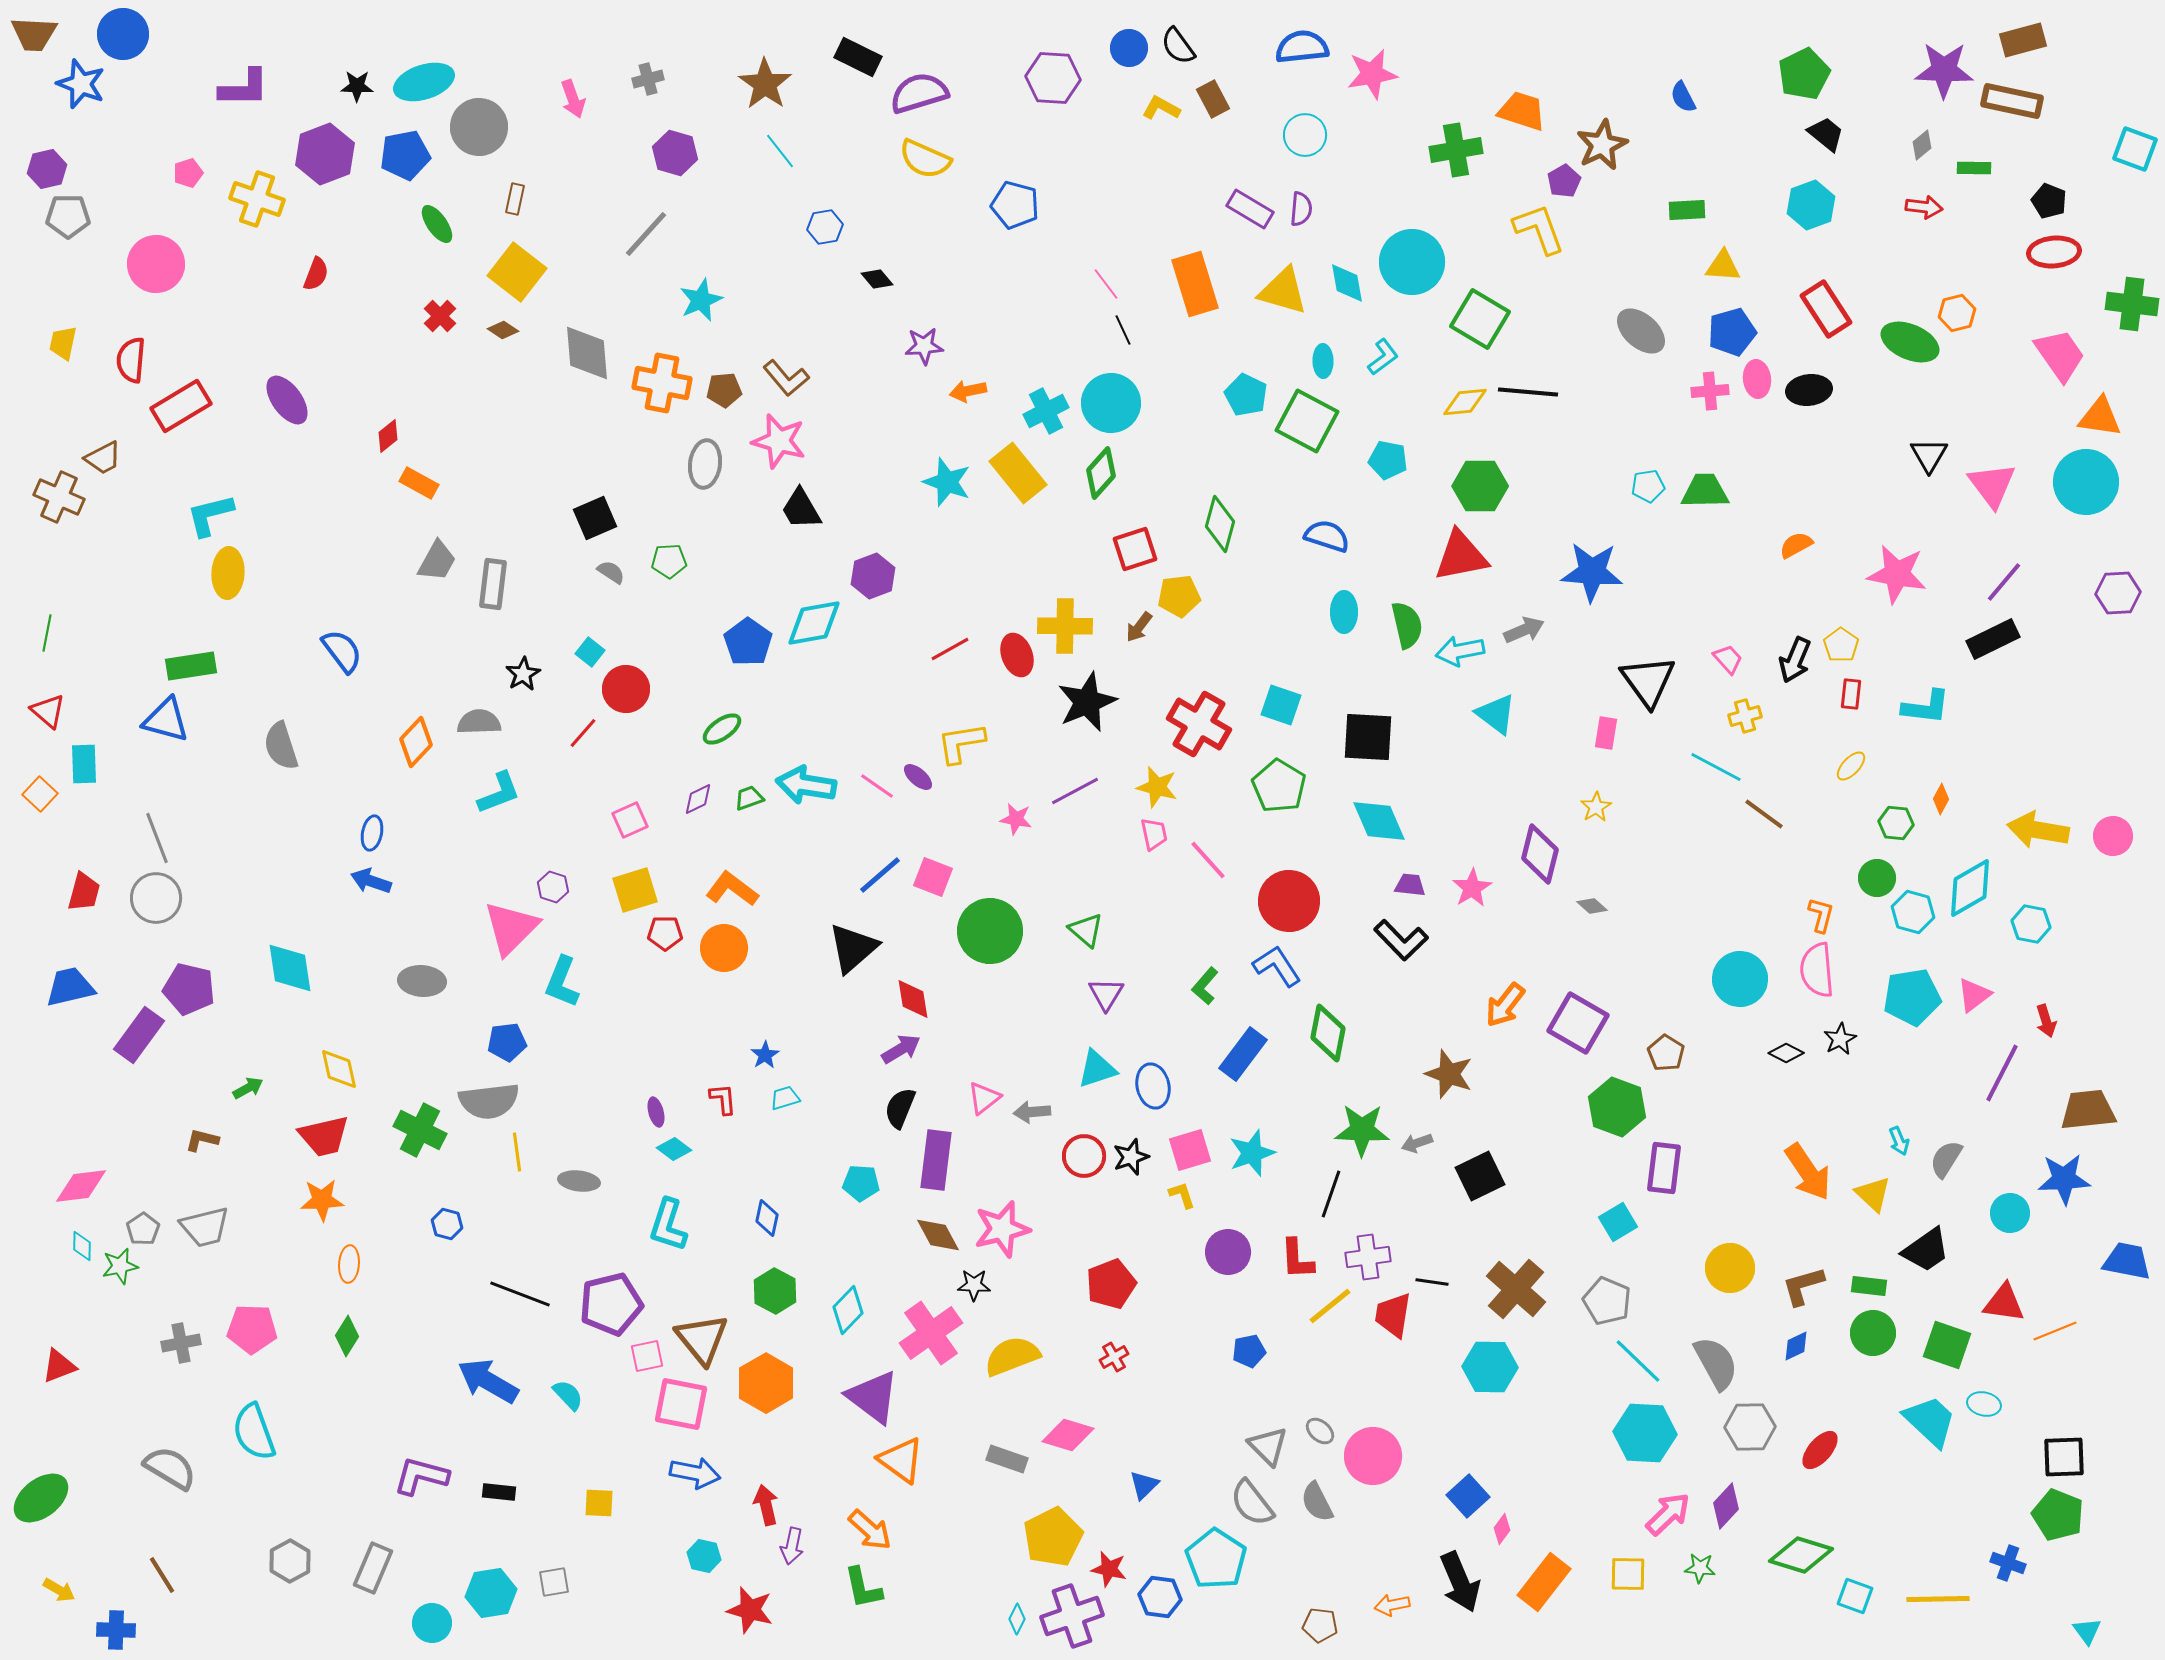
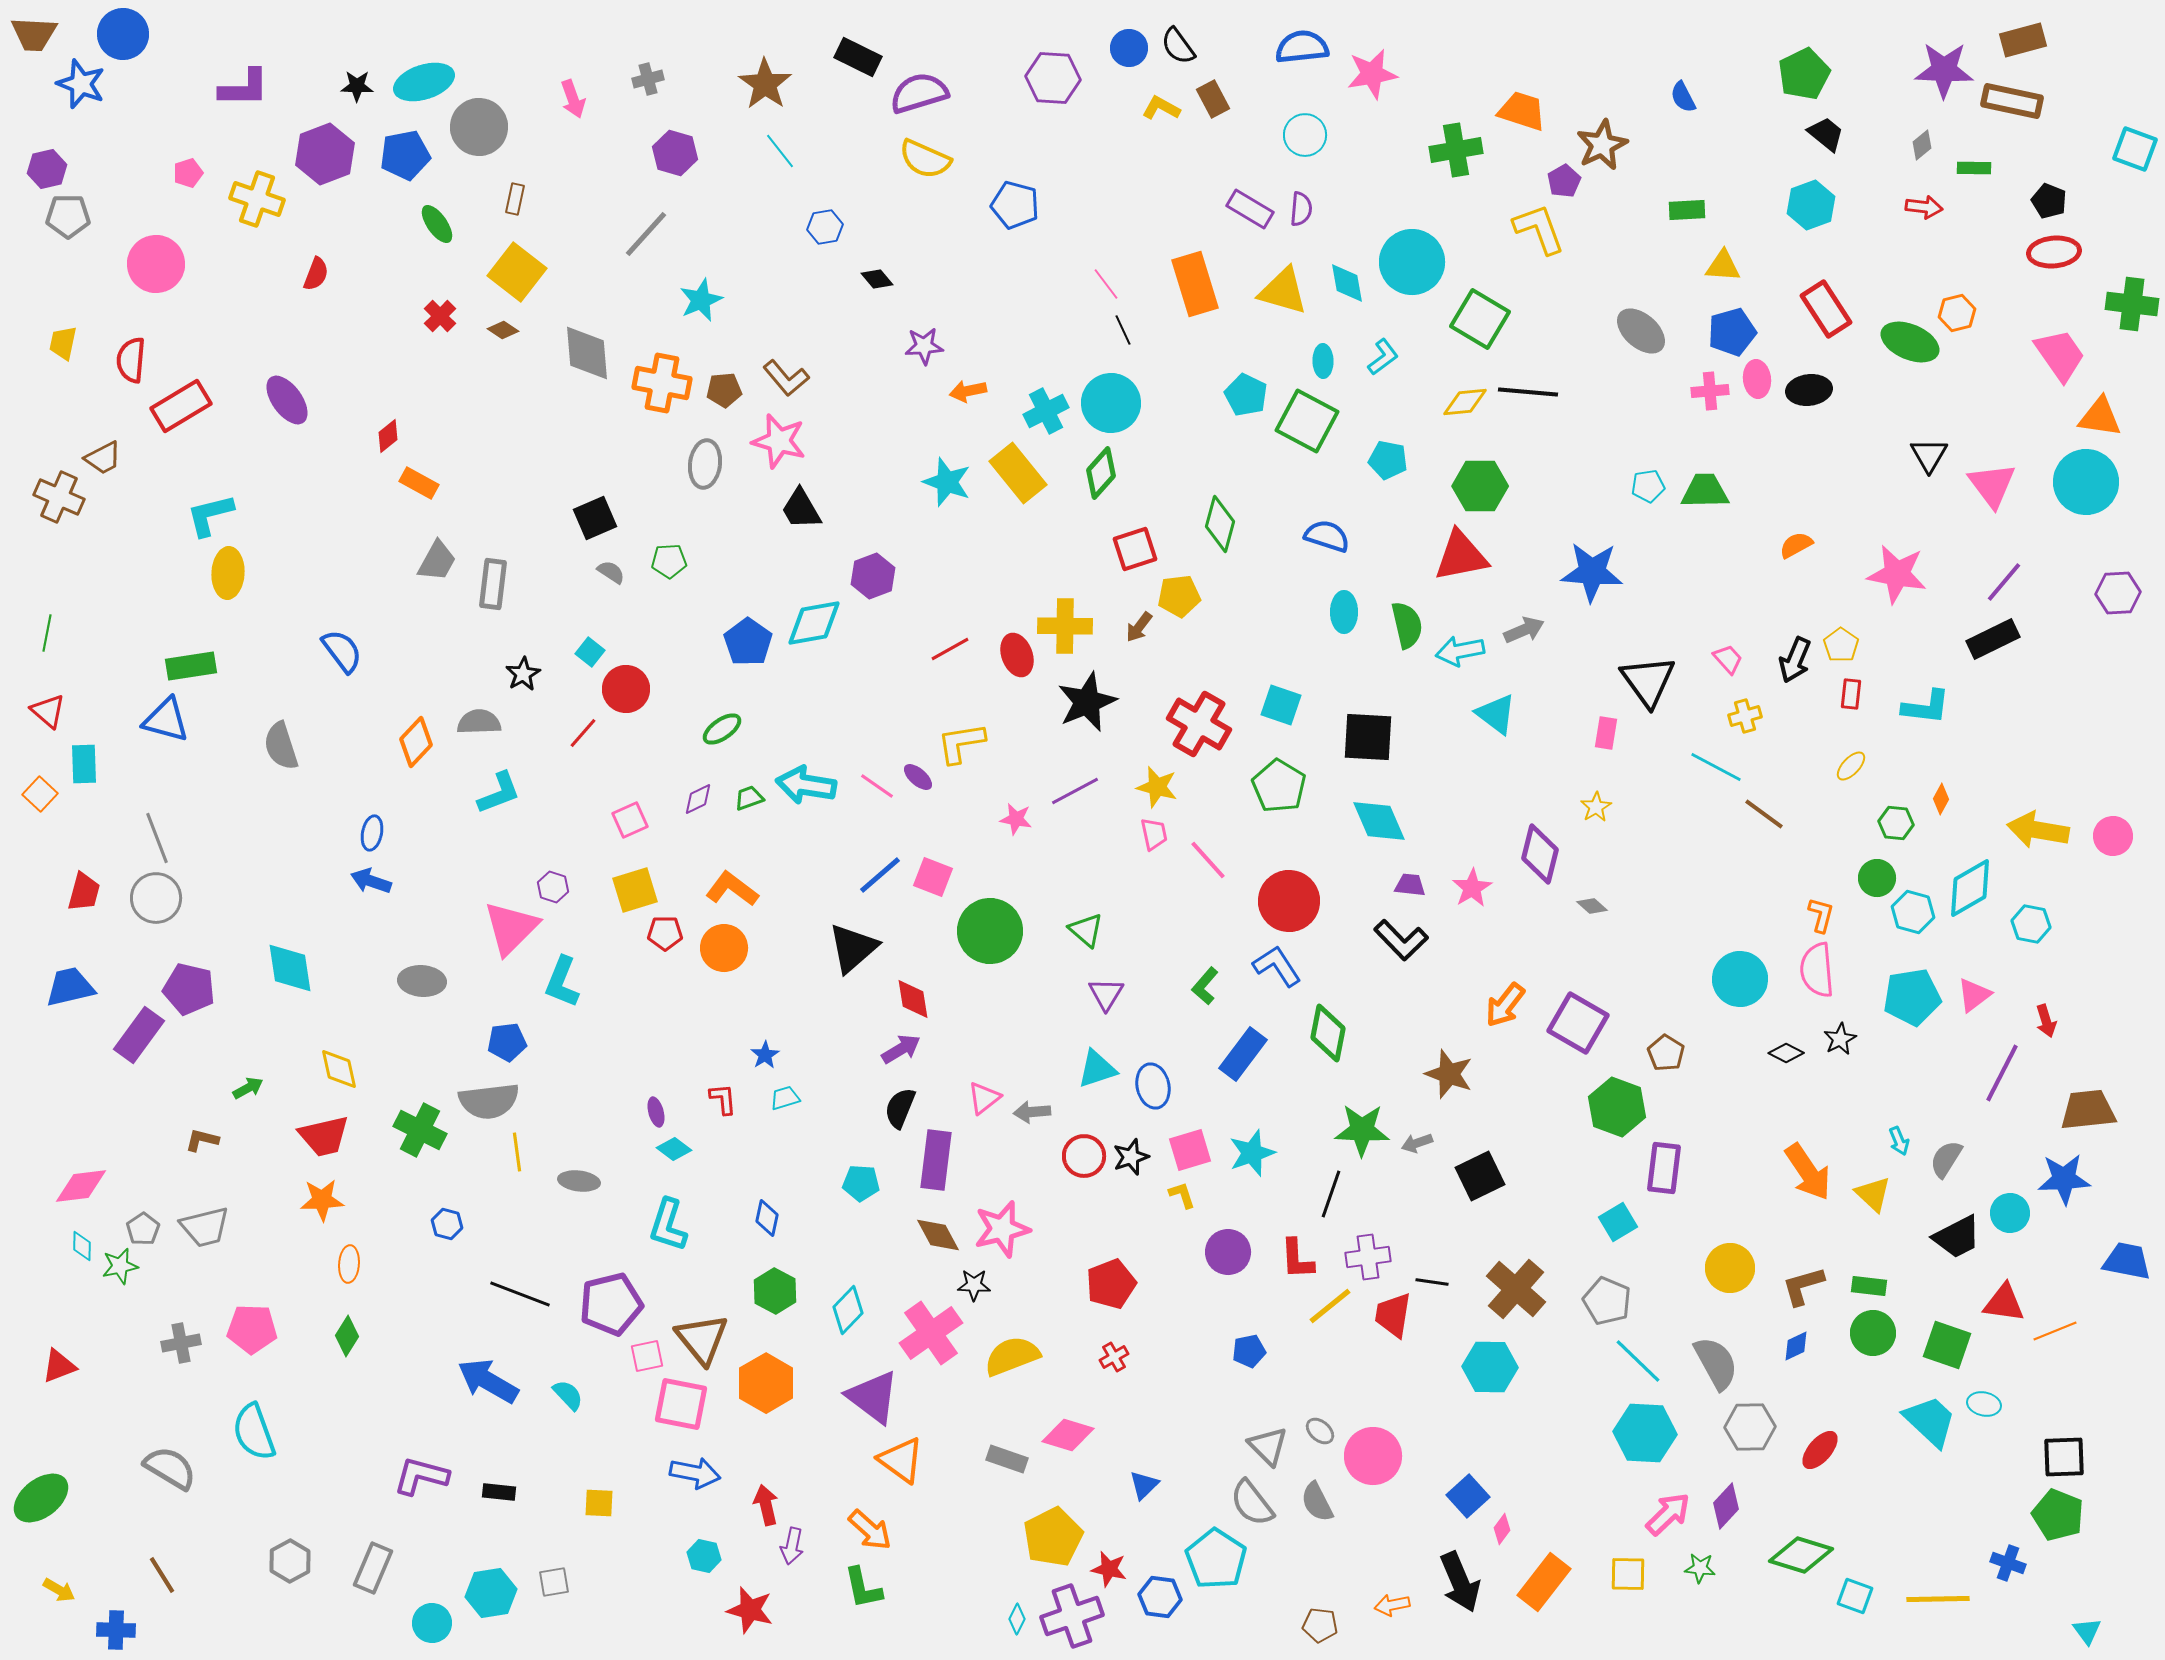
black trapezoid at (1926, 1250): moved 31 px right, 13 px up; rotated 8 degrees clockwise
